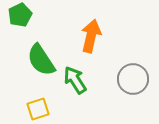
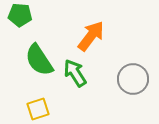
green pentagon: rotated 30 degrees clockwise
orange arrow: rotated 24 degrees clockwise
green semicircle: moved 2 px left
green arrow: moved 7 px up
